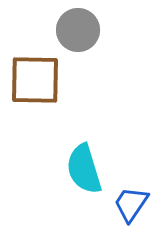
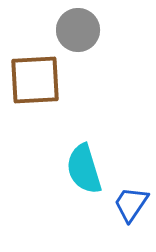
brown square: rotated 4 degrees counterclockwise
